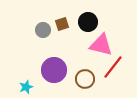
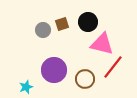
pink triangle: moved 1 px right, 1 px up
